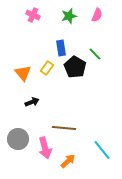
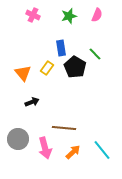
orange arrow: moved 5 px right, 9 px up
